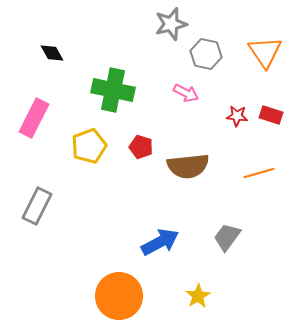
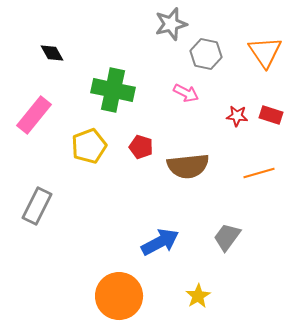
pink rectangle: moved 3 px up; rotated 12 degrees clockwise
